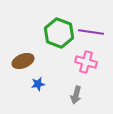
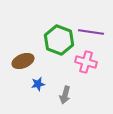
green hexagon: moved 7 px down
gray arrow: moved 11 px left
